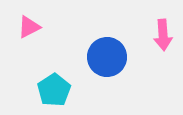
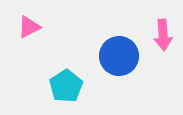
blue circle: moved 12 px right, 1 px up
cyan pentagon: moved 12 px right, 4 px up
